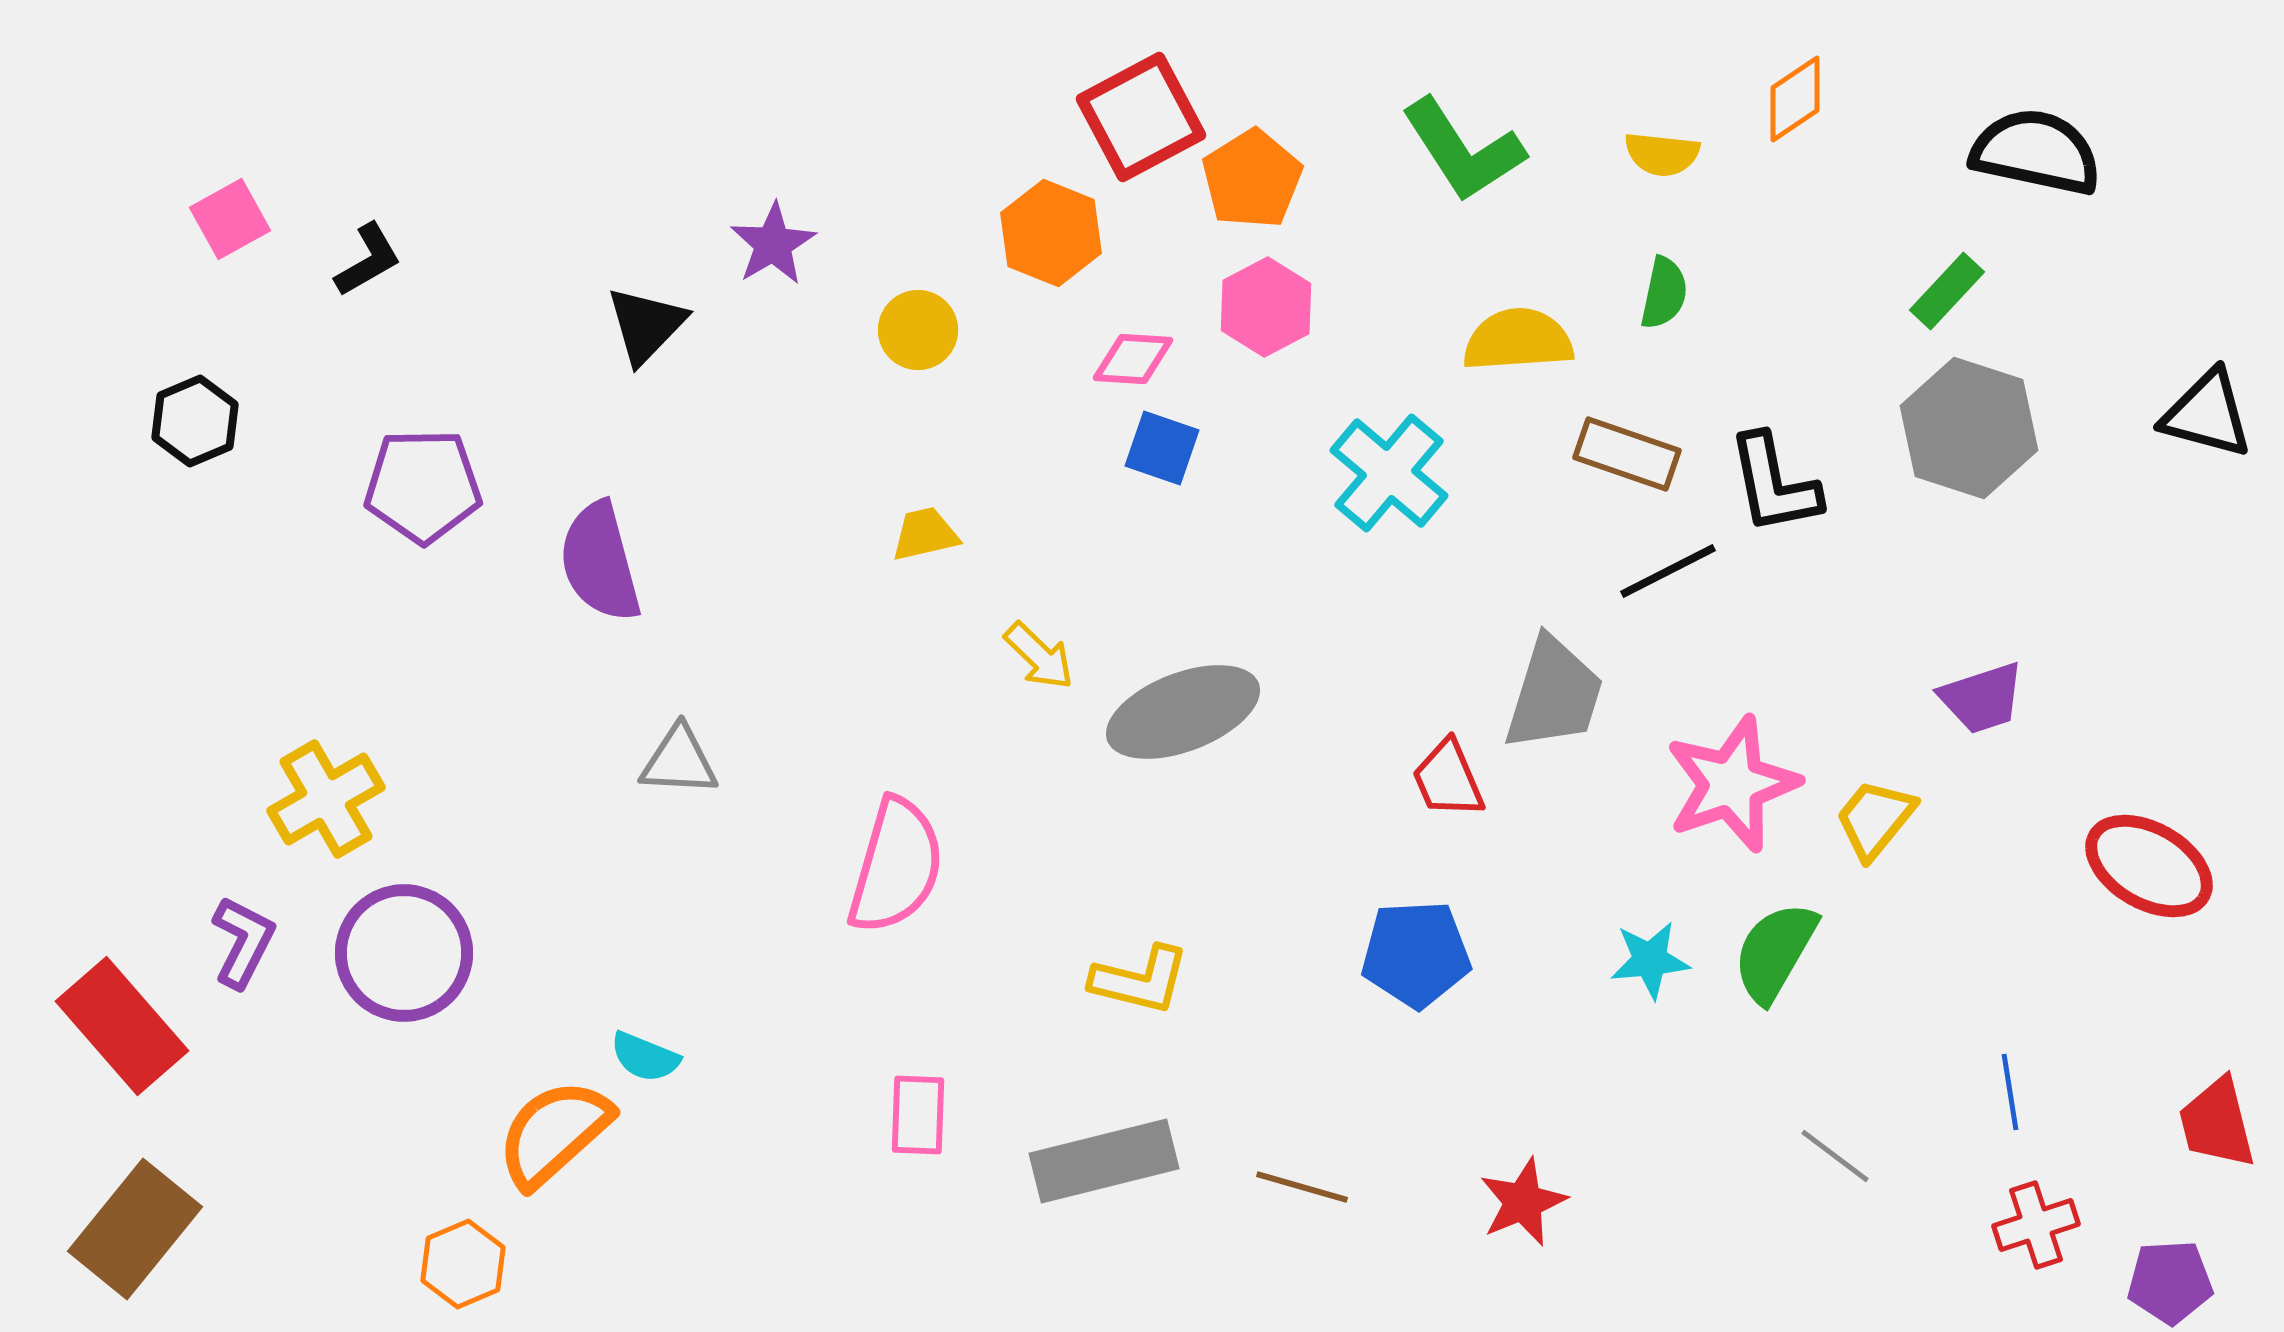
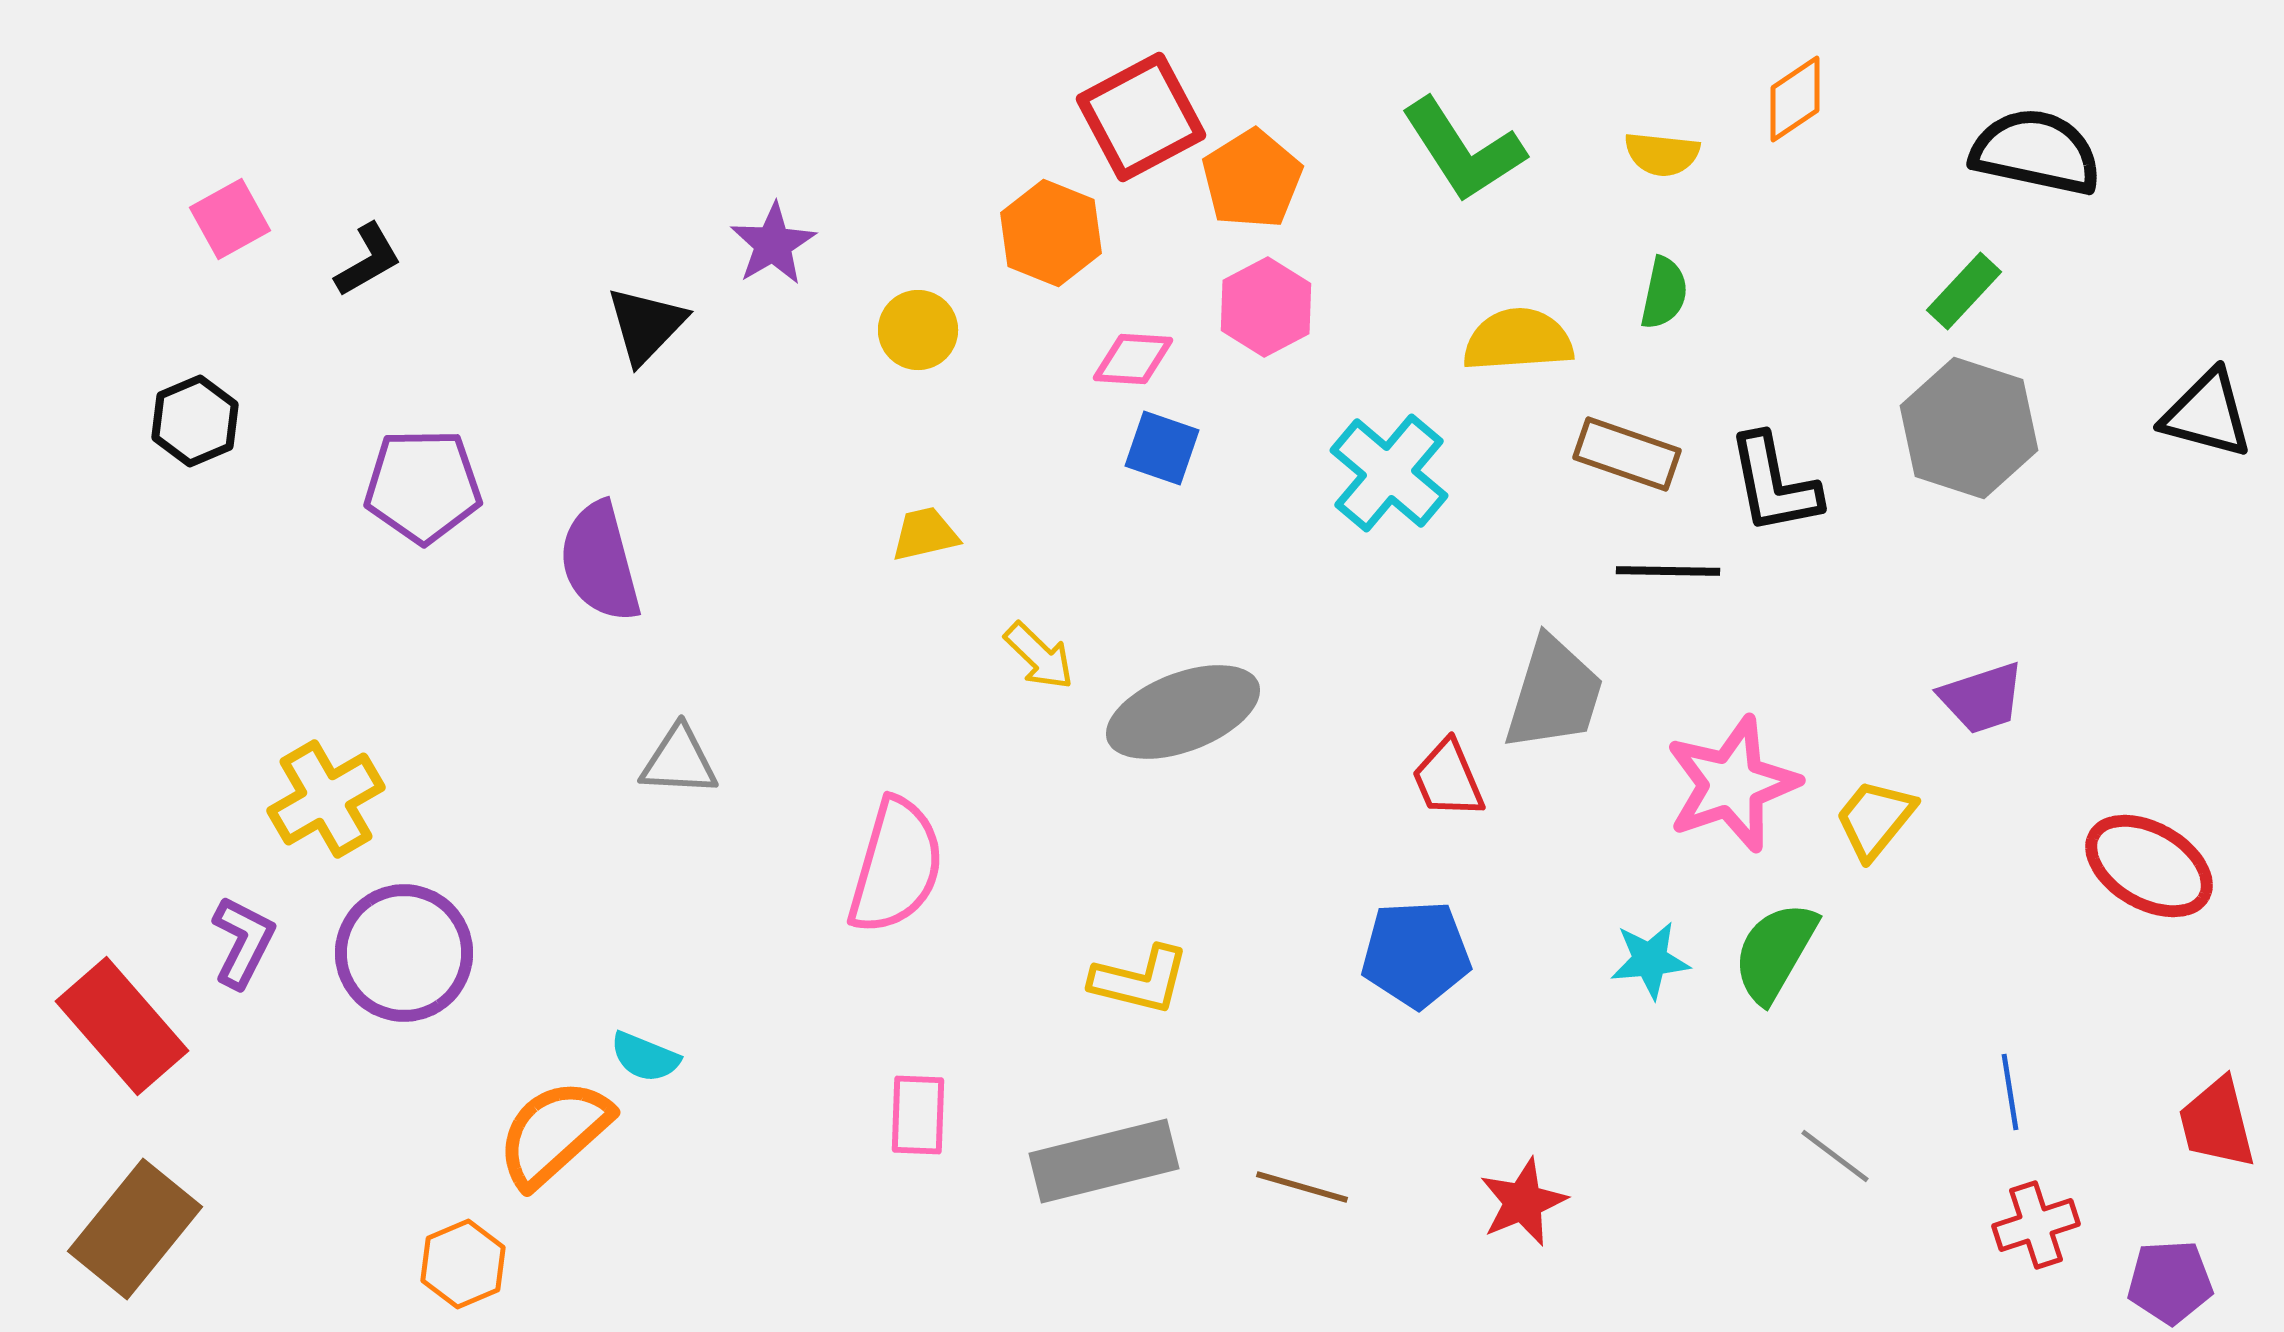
green rectangle at (1947, 291): moved 17 px right
black line at (1668, 571): rotated 28 degrees clockwise
